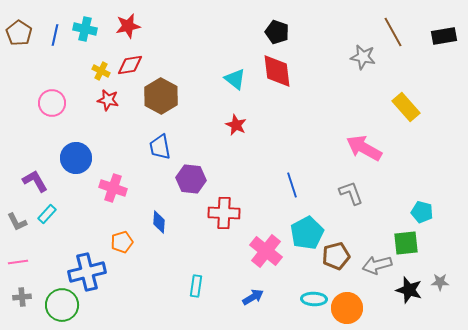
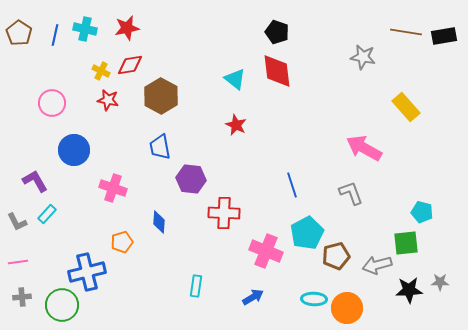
red star at (128, 26): moved 1 px left, 2 px down
brown line at (393, 32): moved 13 px right; rotated 52 degrees counterclockwise
blue circle at (76, 158): moved 2 px left, 8 px up
pink cross at (266, 251): rotated 16 degrees counterclockwise
black star at (409, 290): rotated 20 degrees counterclockwise
